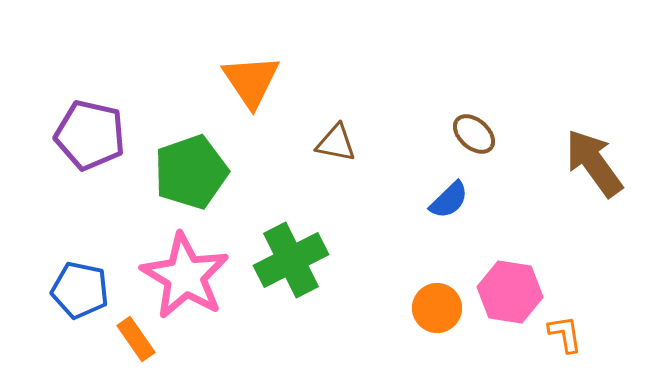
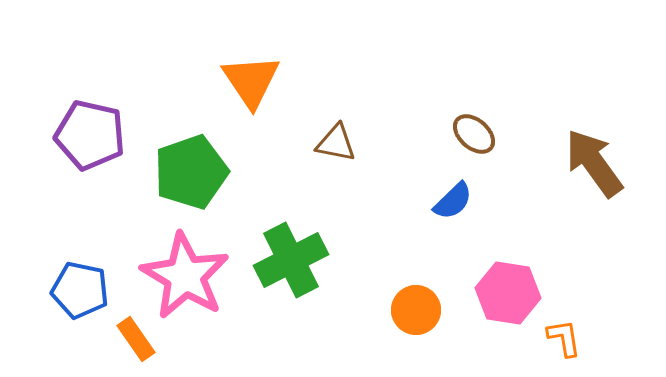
blue semicircle: moved 4 px right, 1 px down
pink hexagon: moved 2 px left, 1 px down
orange circle: moved 21 px left, 2 px down
orange L-shape: moved 1 px left, 4 px down
